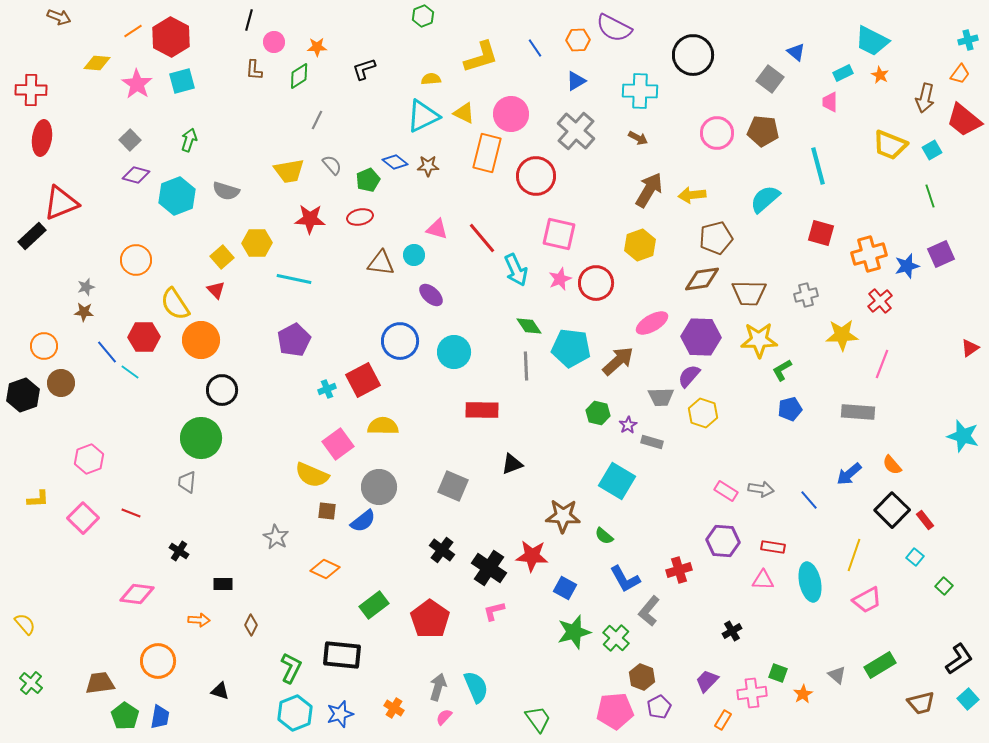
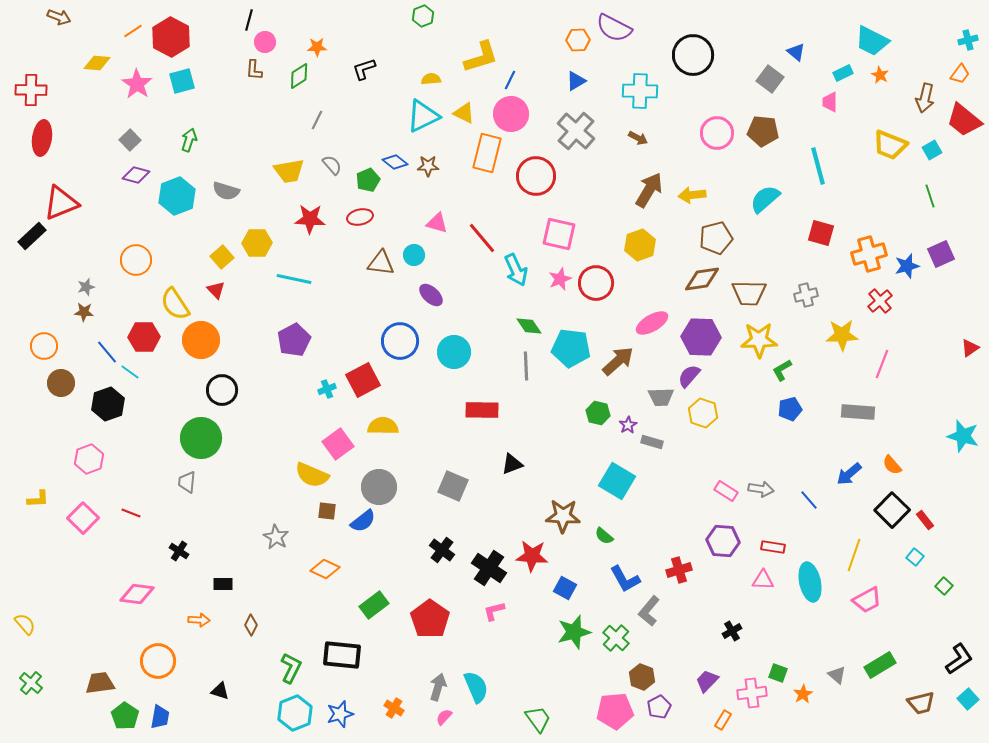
pink circle at (274, 42): moved 9 px left
blue line at (535, 48): moved 25 px left, 32 px down; rotated 60 degrees clockwise
pink triangle at (437, 229): moved 6 px up
black hexagon at (23, 395): moved 85 px right, 9 px down
